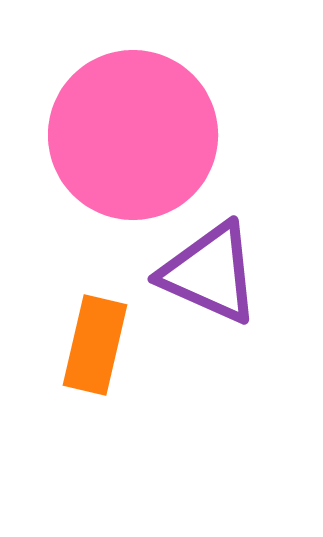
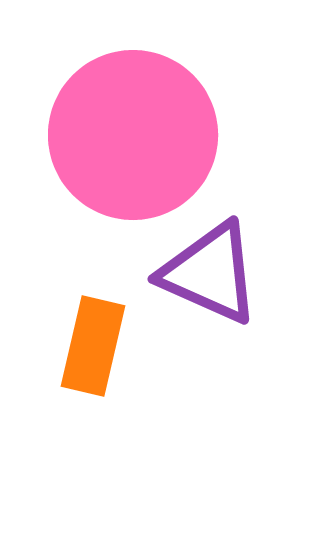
orange rectangle: moved 2 px left, 1 px down
